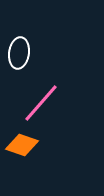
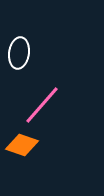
pink line: moved 1 px right, 2 px down
